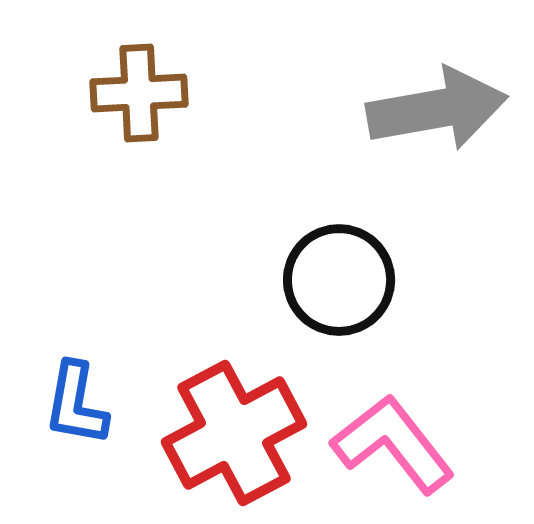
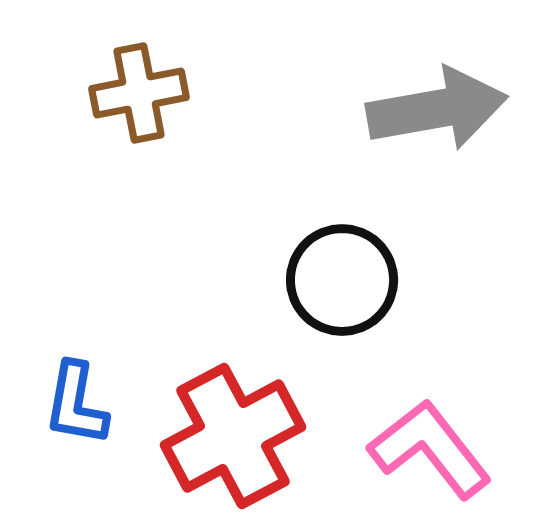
brown cross: rotated 8 degrees counterclockwise
black circle: moved 3 px right
red cross: moved 1 px left, 3 px down
pink L-shape: moved 37 px right, 5 px down
